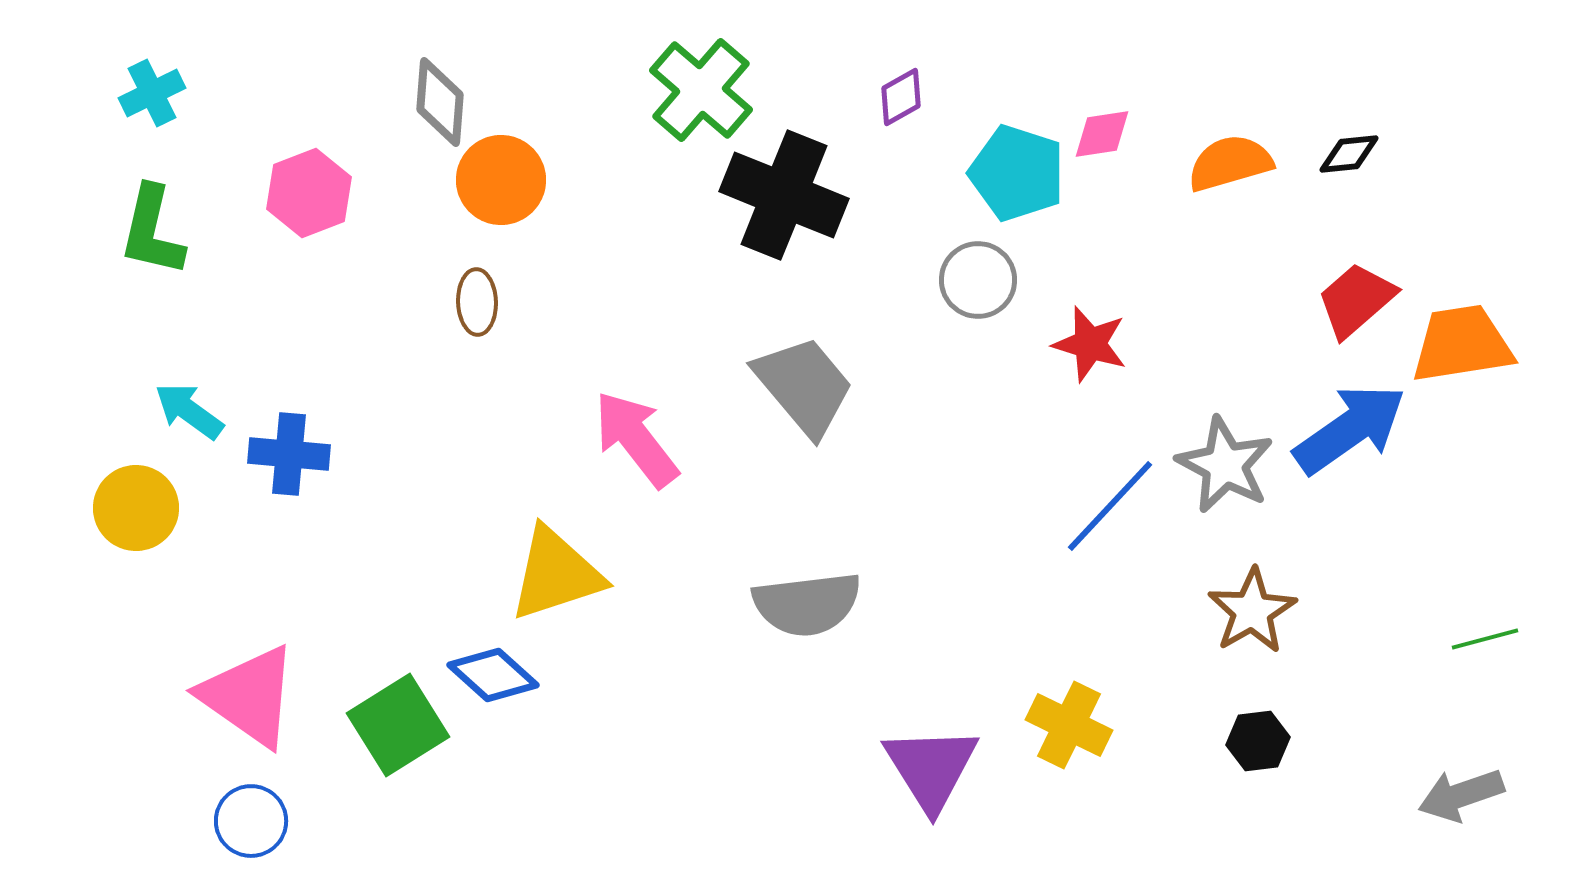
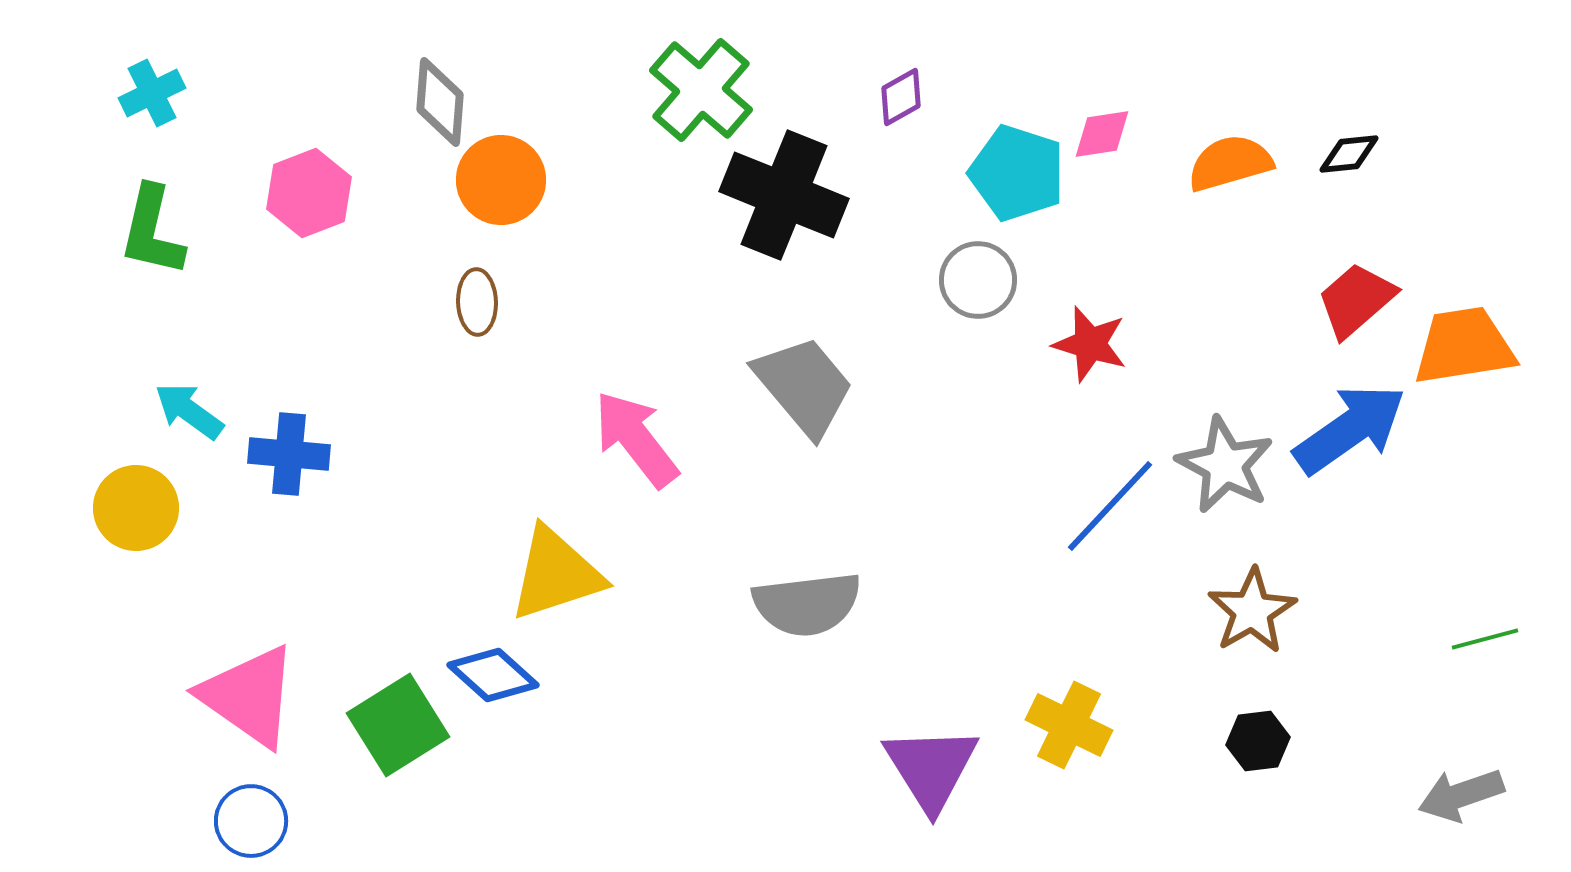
orange trapezoid: moved 2 px right, 2 px down
